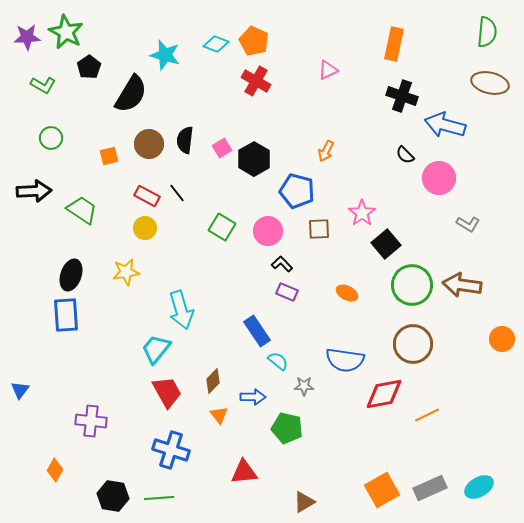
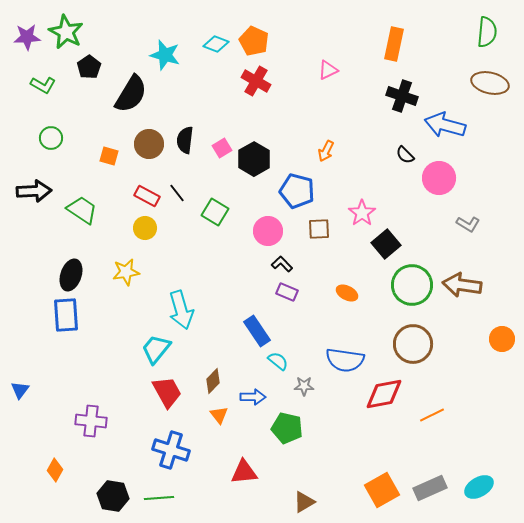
orange square at (109, 156): rotated 30 degrees clockwise
green square at (222, 227): moved 7 px left, 15 px up
orange line at (427, 415): moved 5 px right
